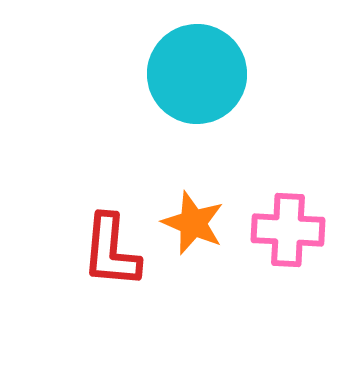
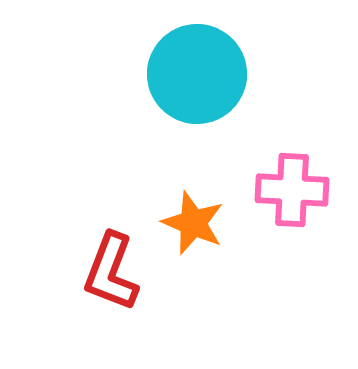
pink cross: moved 4 px right, 40 px up
red L-shape: moved 21 px down; rotated 16 degrees clockwise
